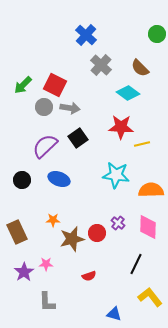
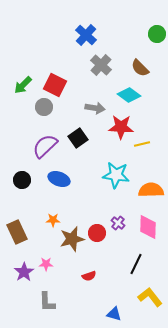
cyan diamond: moved 1 px right, 2 px down
gray arrow: moved 25 px right
